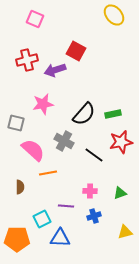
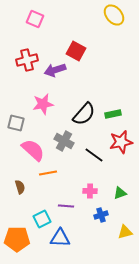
brown semicircle: rotated 16 degrees counterclockwise
blue cross: moved 7 px right, 1 px up
